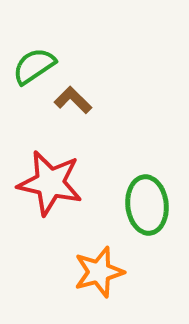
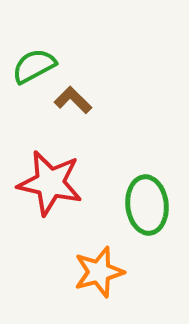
green semicircle: rotated 6 degrees clockwise
